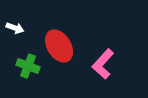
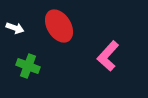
red ellipse: moved 20 px up
pink L-shape: moved 5 px right, 8 px up
